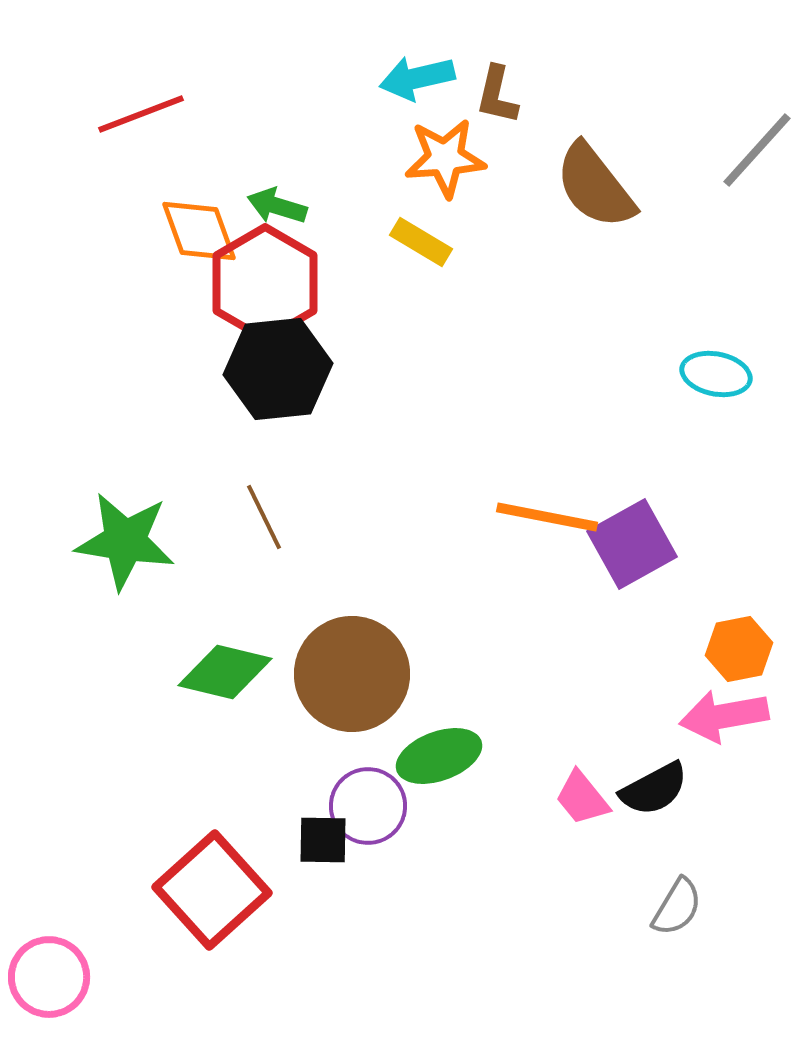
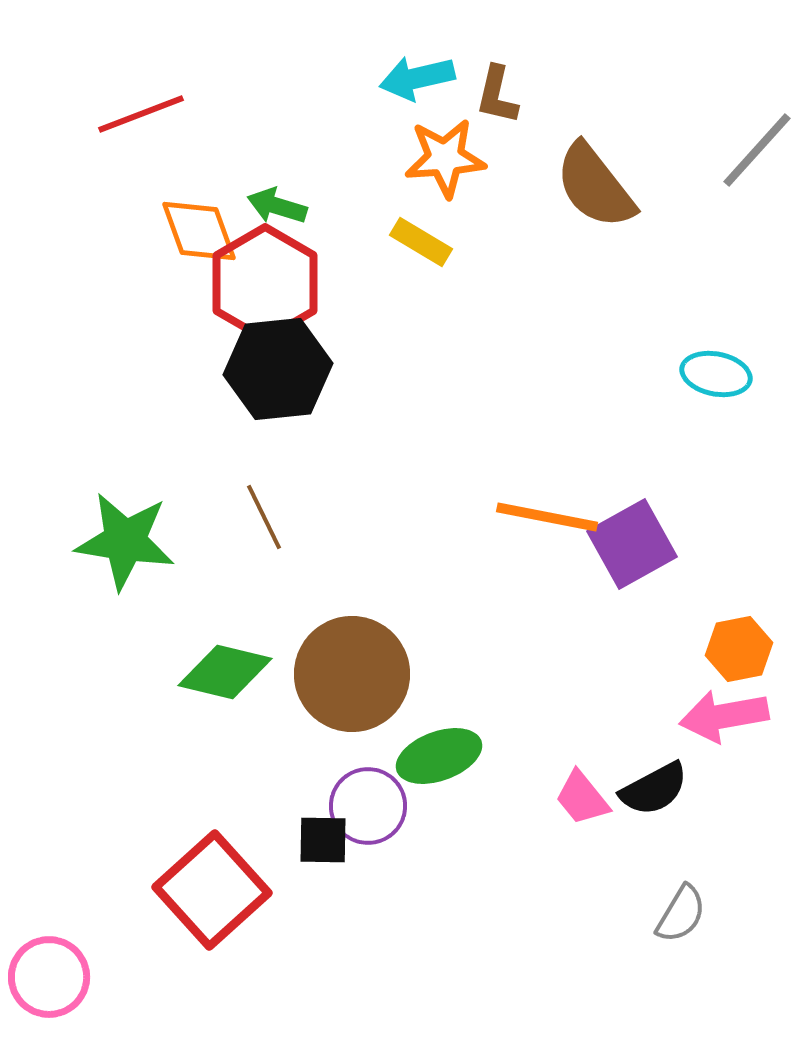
gray semicircle: moved 4 px right, 7 px down
